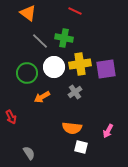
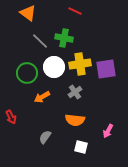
orange semicircle: moved 3 px right, 8 px up
gray semicircle: moved 16 px right, 16 px up; rotated 112 degrees counterclockwise
